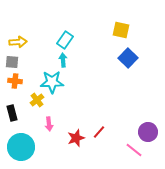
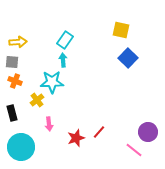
orange cross: rotated 16 degrees clockwise
